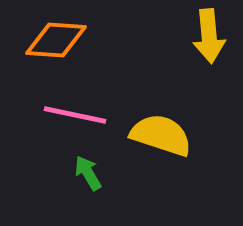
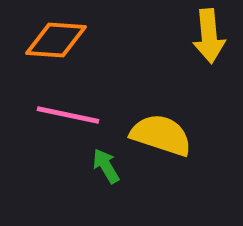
pink line: moved 7 px left
green arrow: moved 18 px right, 7 px up
